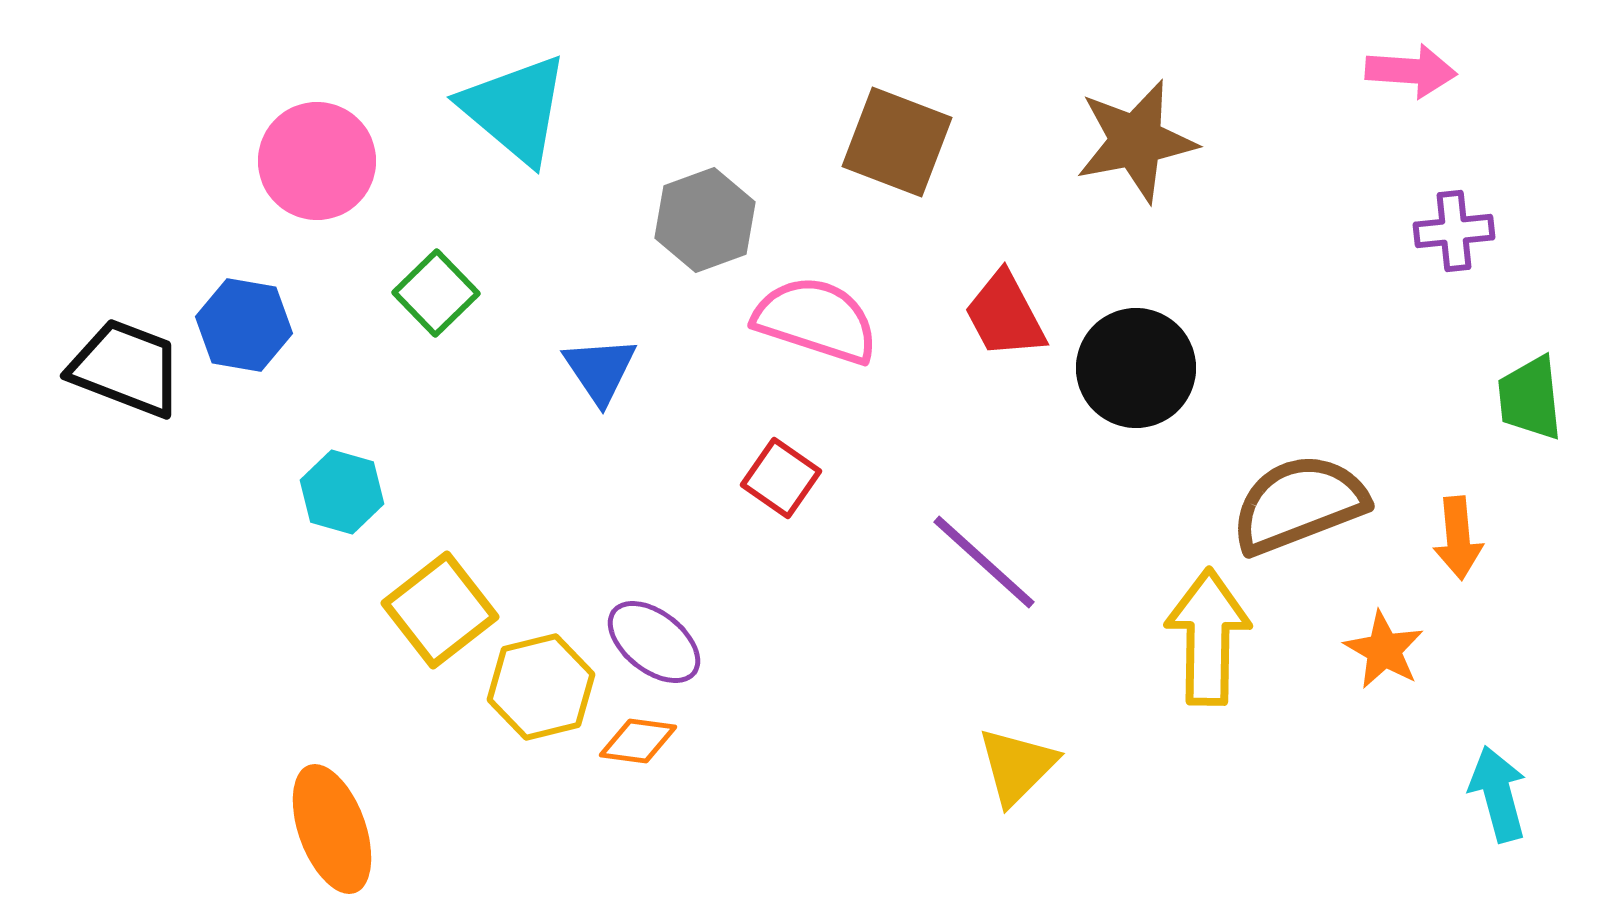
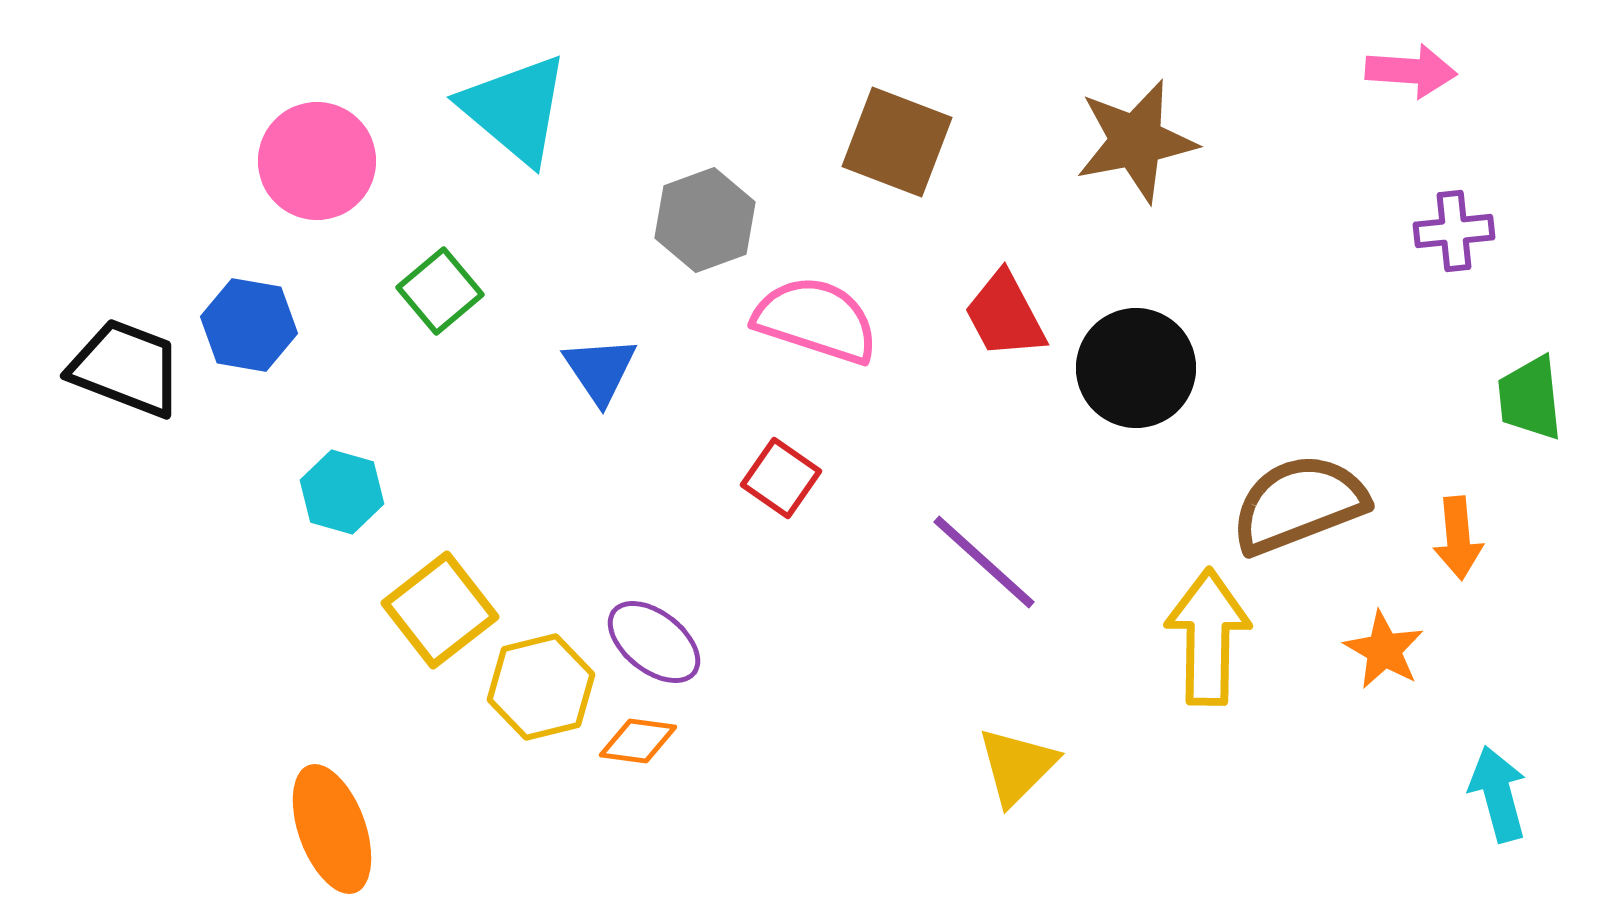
green square: moved 4 px right, 2 px up; rotated 4 degrees clockwise
blue hexagon: moved 5 px right
